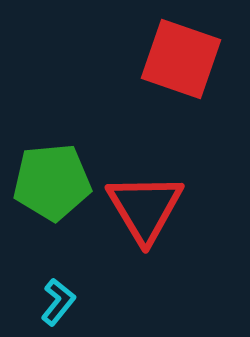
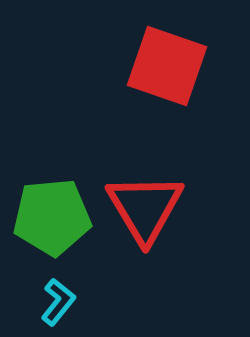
red square: moved 14 px left, 7 px down
green pentagon: moved 35 px down
